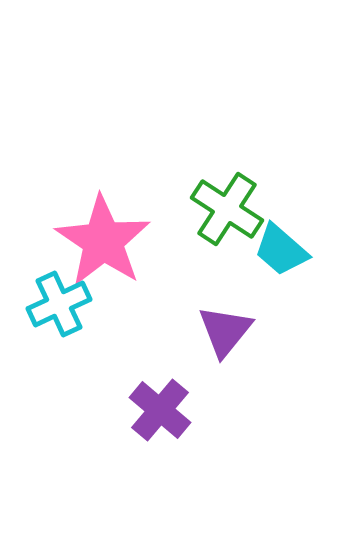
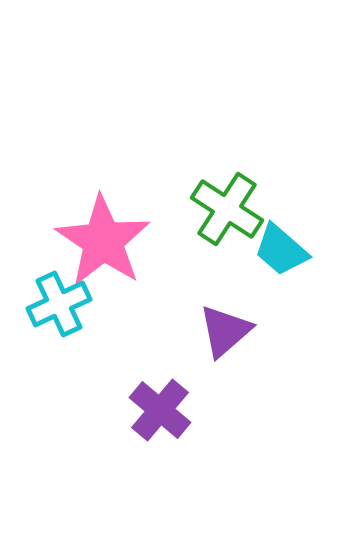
purple triangle: rotated 10 degrees clockwise
